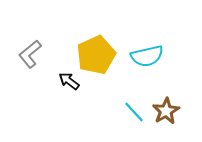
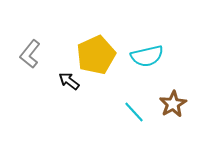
gray L-shape: rotated 12 degrees counterclockwise
brown star: moved 7 px right, 7 px up
